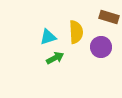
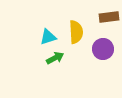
brown rectangle: rotated 24 degrees counterclockwise
purple circle: moved 2 px right, 2 px down
